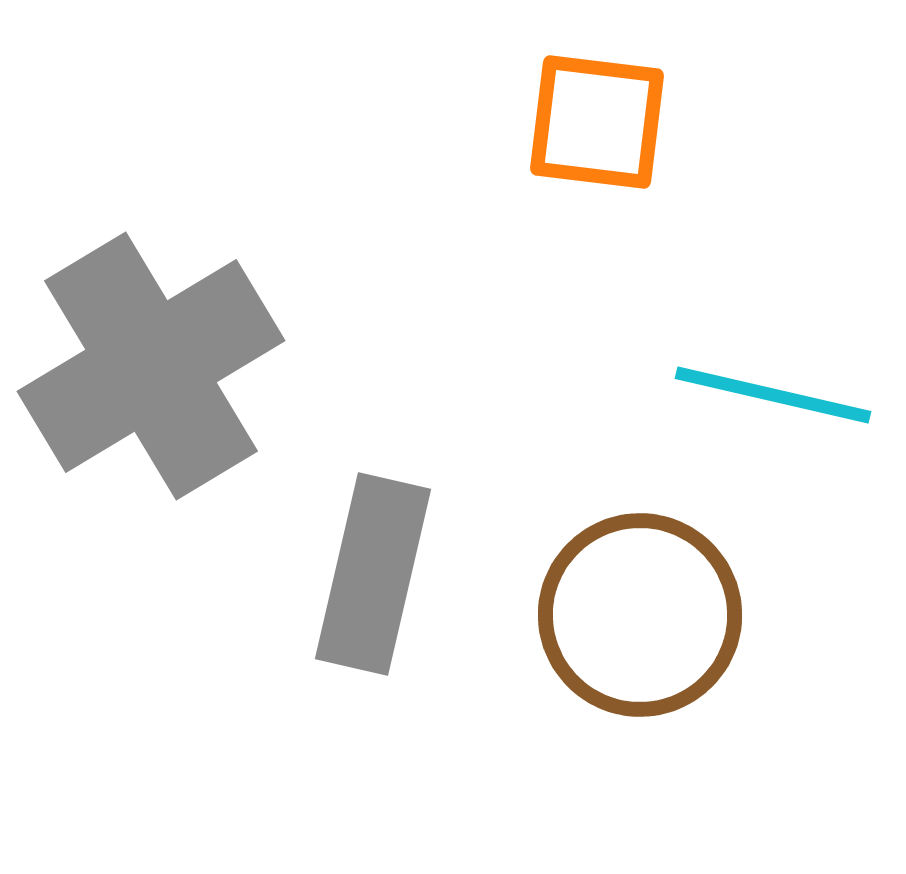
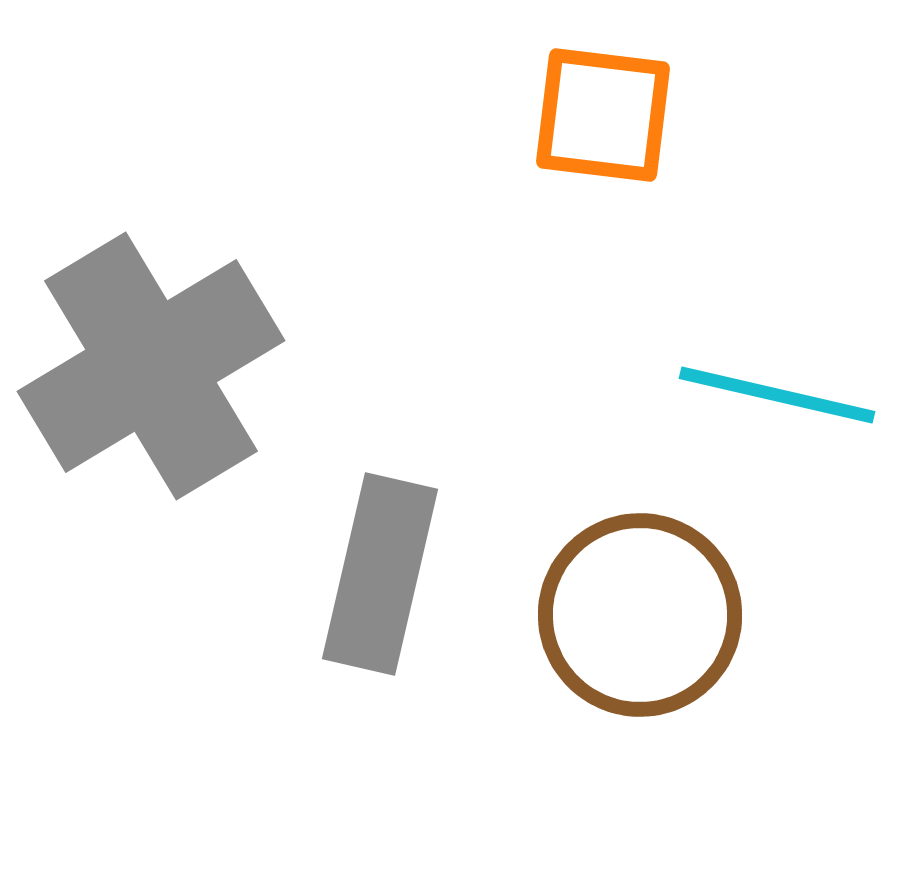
orange square: moved 6 px right, 7 px up
cyan line: moved 4 px right
gray rectangle: moved 7 px right
